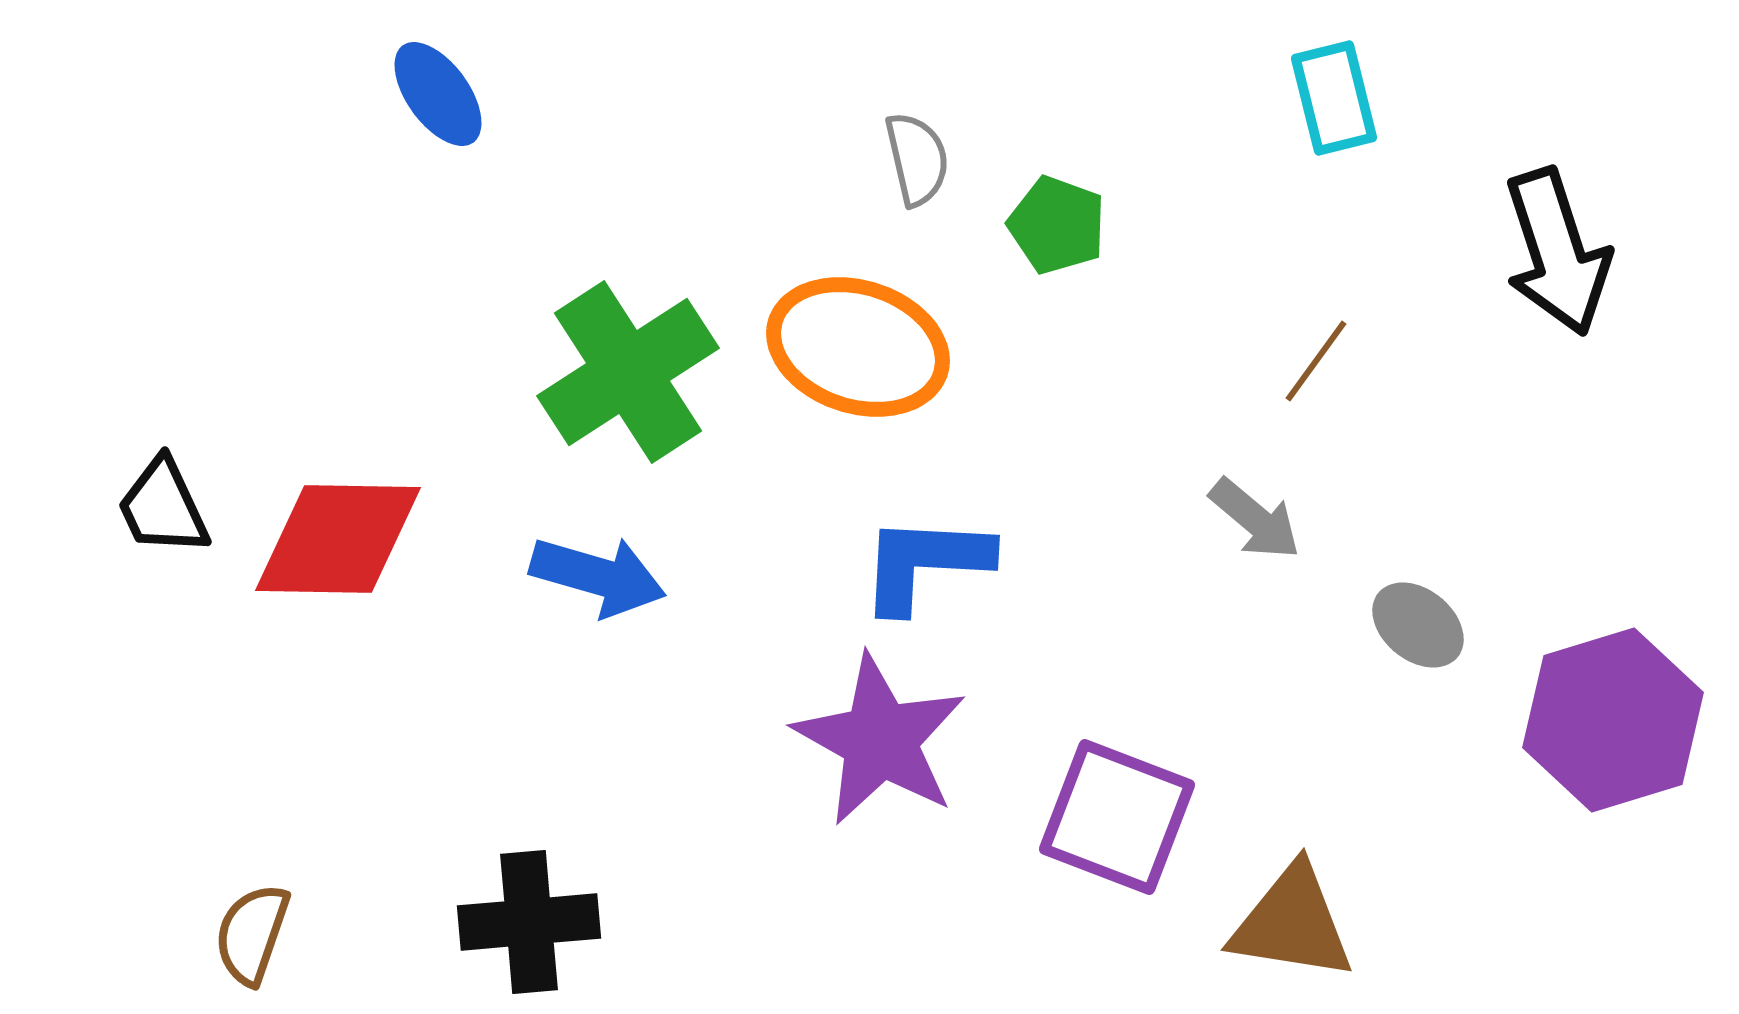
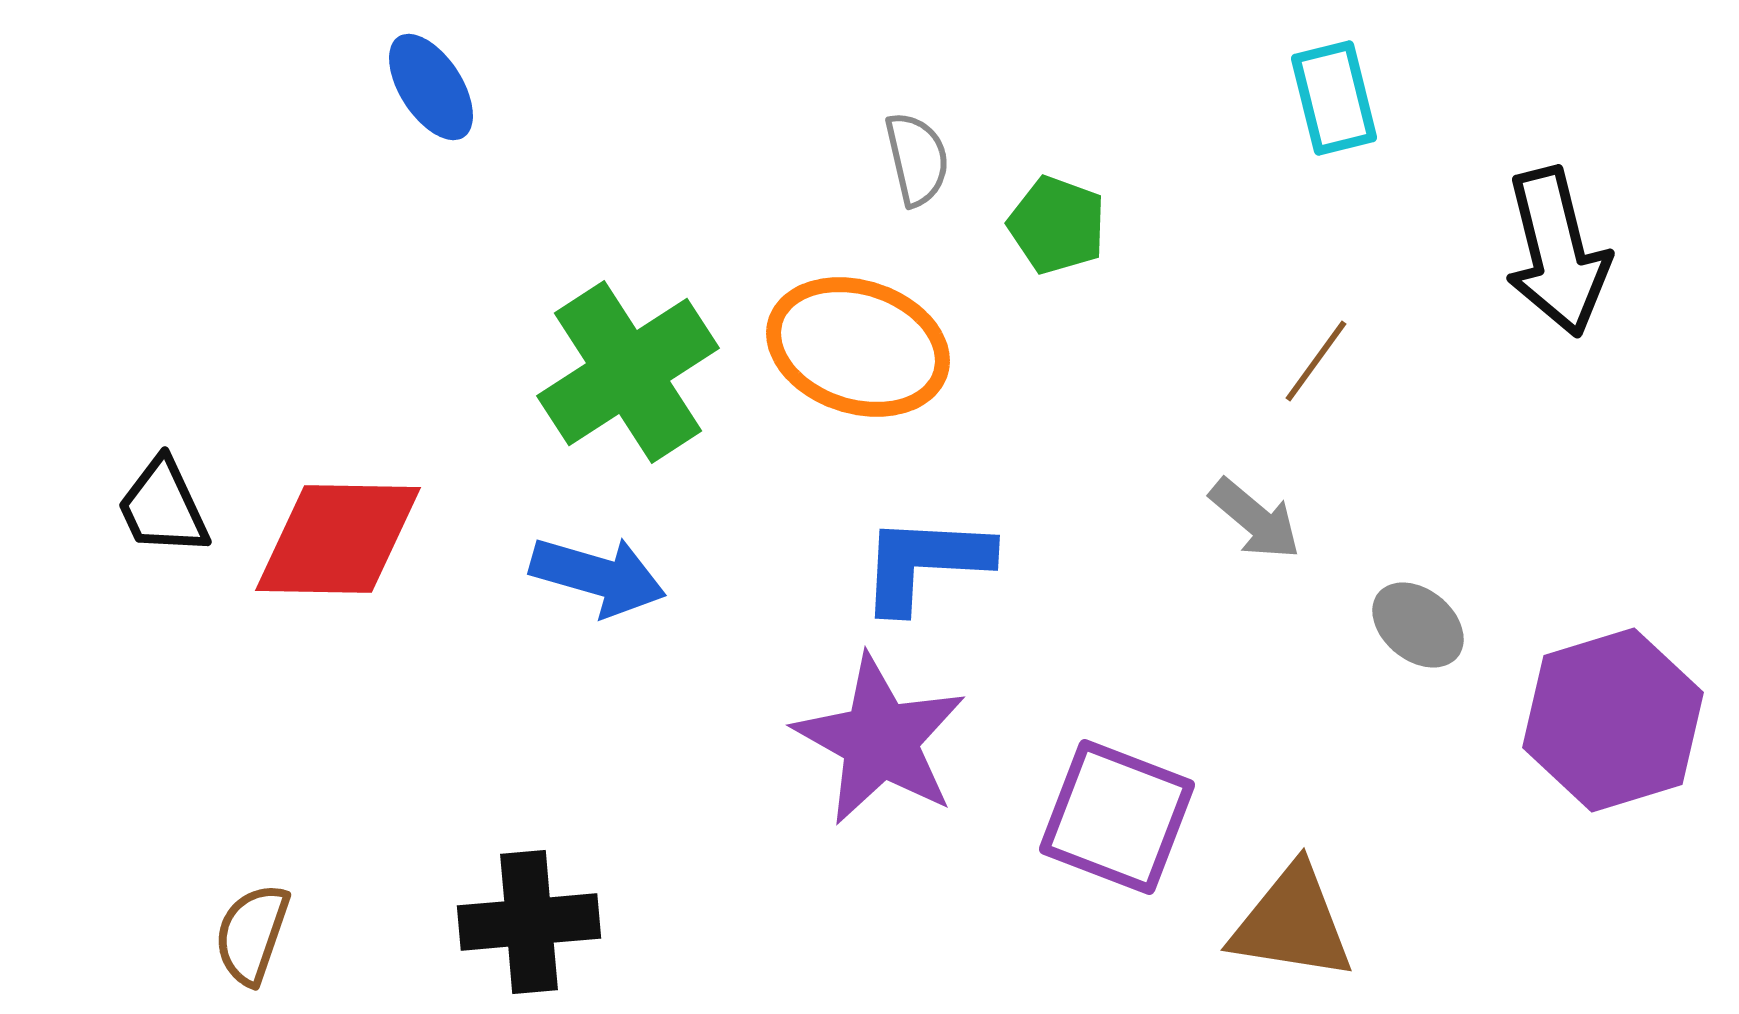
blue ellipse: moved 7 px left, 7 px up; rotated 3 degrees clockwise
black arrow: rotated 4 degrees clockwise
